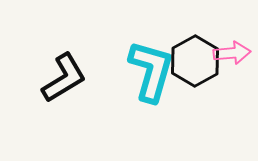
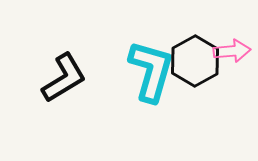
pink arrow: moved 2 px up
